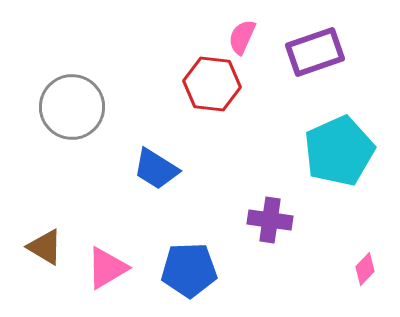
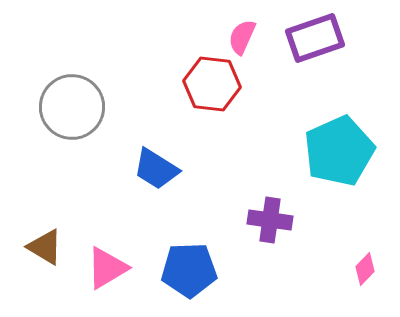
purple rectangle: moved 14 px up
